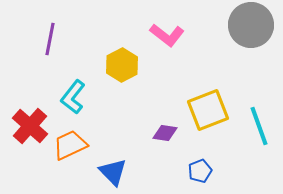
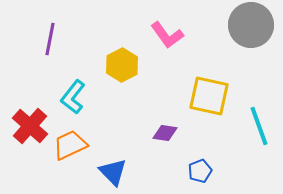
pink L-shape: rotated 16 degrees clockwise
yellow square: moved 1 px right, 14 px up; rotated 33 degrees clockwise
